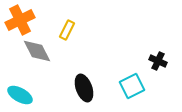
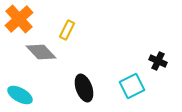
orange cross: moved 1 px left, 1 px up; rotated 16 degrees counterclockwise
gray diamond: moved 4 px right, 1 px down; rotated 16 degrees counterclockwise
